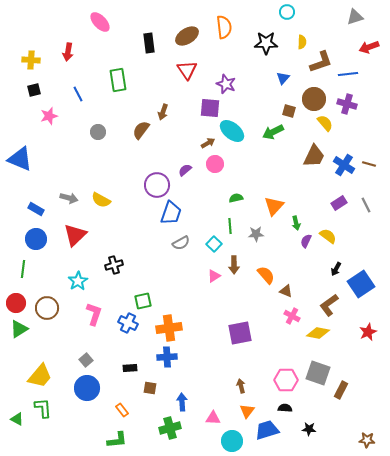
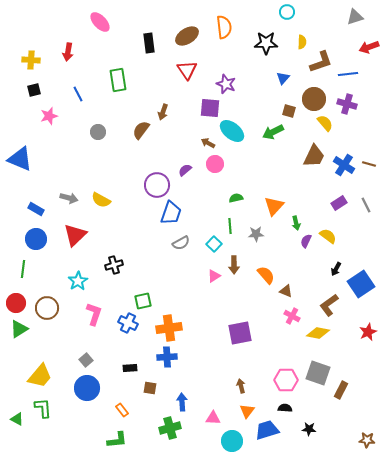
brown arrow at (208, 143): rotated 120 degrees counterclockwise
